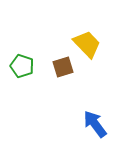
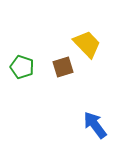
green pentagon: moved 1 px down
blue arrow: moved 1 px down
